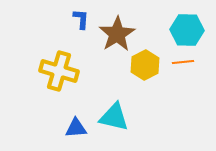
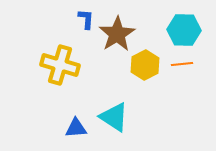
blue L-shape: moved 5 px right
cyan hexagon: moved 3 px left
orange line: moved 1 px left, 2 px down
yellow cross: moved 1 px right, 6 px up
cyan triangle: rotated 20 degrees clockwise
